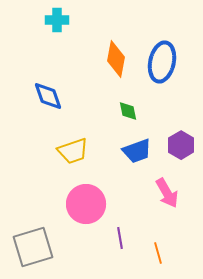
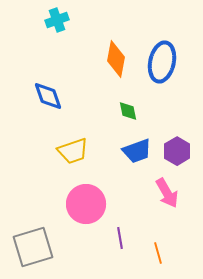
cyan cross: rotated 20 degrees counterclockwise
purple hexagon: moved 4 px left, 6 px down
